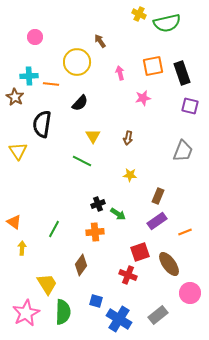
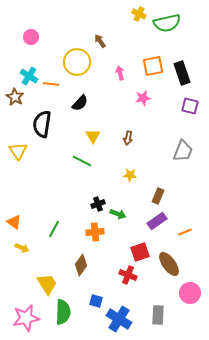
pink circle at (35, 37): moved 4 px left
cyan cross at (29, 76): rotated 36 degrees clockwise
green arrow at (118, 214): rotated 14 degrees counterclockwise
yellow arrow at (22, 248): rotated 112 degrees clockwise
pink star at (26, 313): moved 5 px down; rotated 16 degrees clockwise
gray rectangle at (158, 315): rotated 48 degrees counterclockwise
